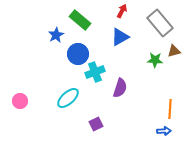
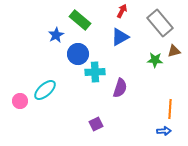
cyan cross: rotated 18 degrees clockwise
cyan ellipse: moved 23 px left, 8 px up
